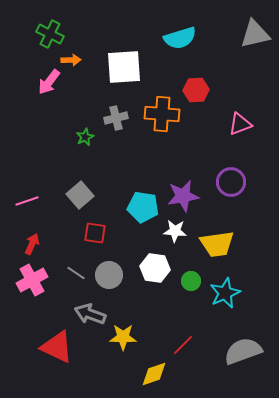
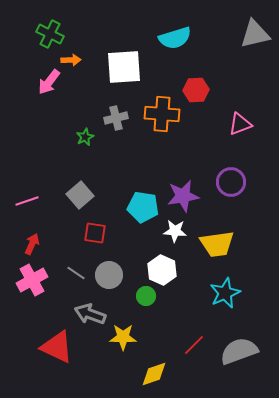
cyan semicircle: moved 5 px left
white hexagon: moved 7 px right, 2 px down; rotated 16 degrees clockwise
green circle: moved 45 px left, 15 px down
red line: moved 11 px right
gray semicircle: moved 4 px left
